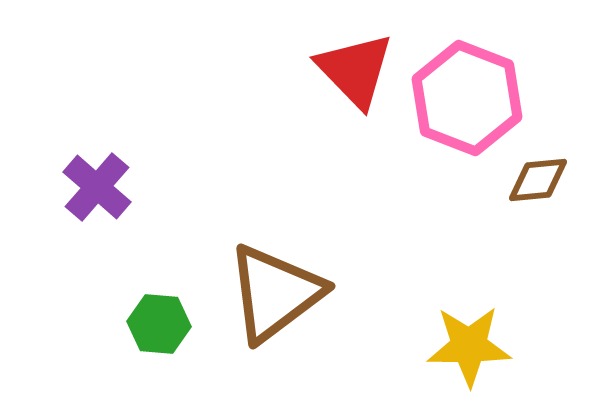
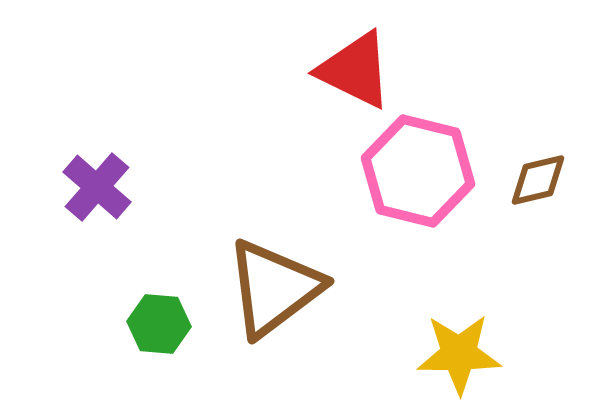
red triangle: rotated 20 degrees counterclockwise
pink hexagon: moved 49 px left, 73 px down; rotated 7 degrees counterclockwise
brown diamond: rotated 8 degrees counterclockwise
brown triangle: moved 1 px left, 5 px up
yellow star: moved 10 px left, 8 px down
